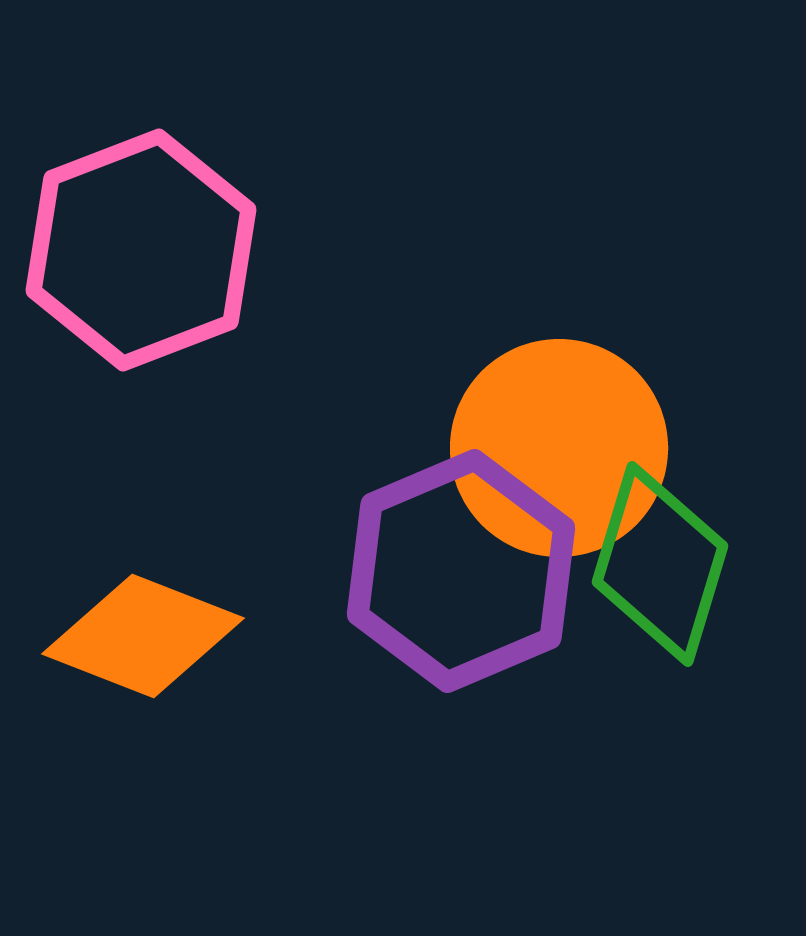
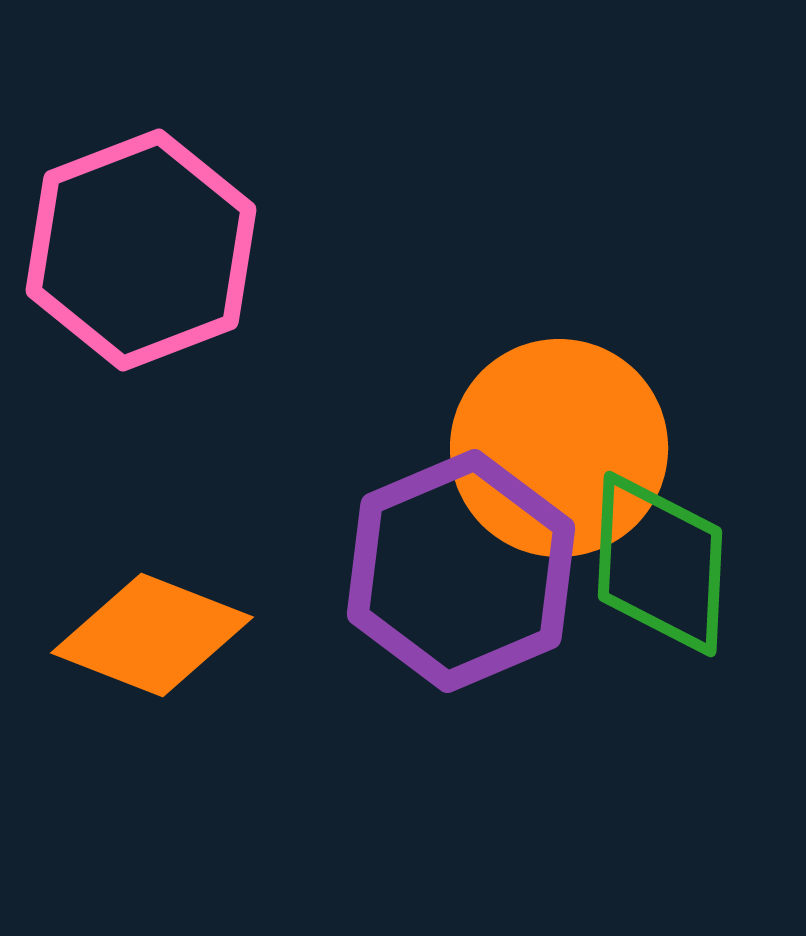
green diamond: rotated 14 degrees counterclockwise
orange diamond: moved 9 px right, 1 px up
